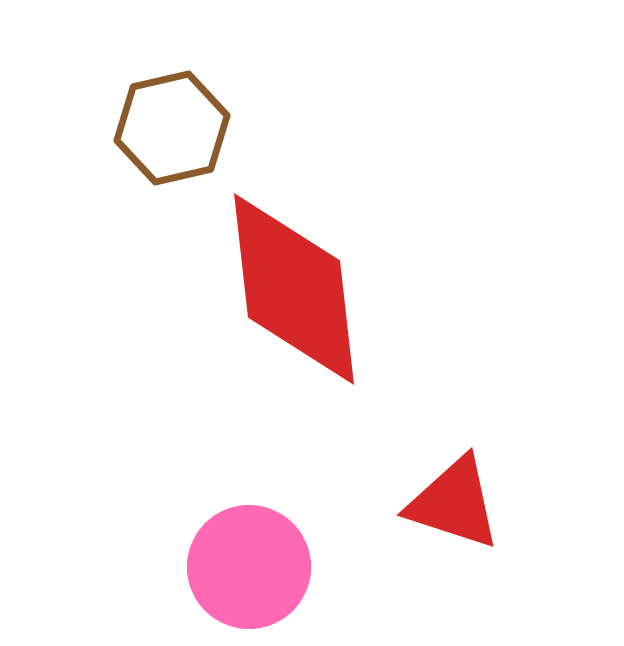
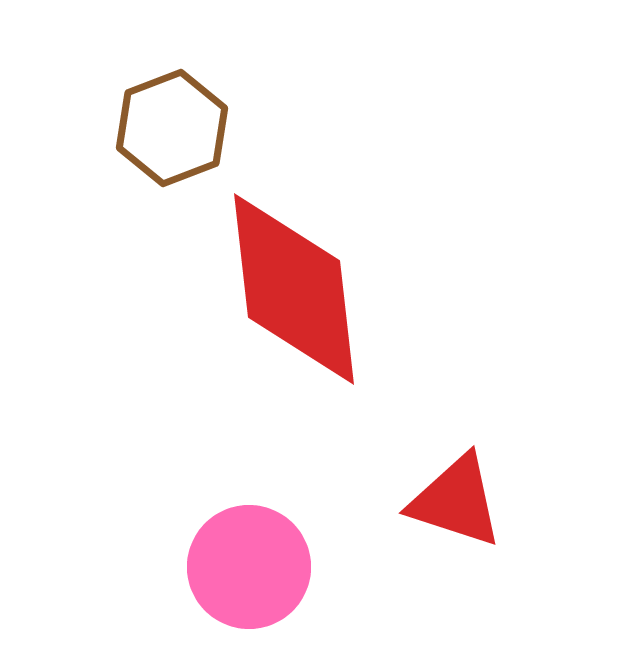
brown hexagon: rotated 8 degrees counterclockwise
red triangle: moved 2 px right, 2 px up
